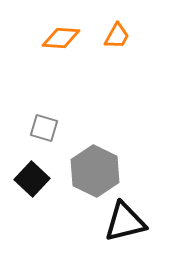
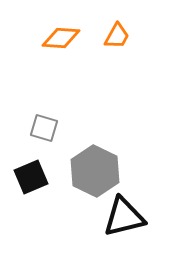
black square: moved 1 px left, 2 px up; rotated 24 degrees clockwise
black triangle: moved 1 px left, 5 px up
